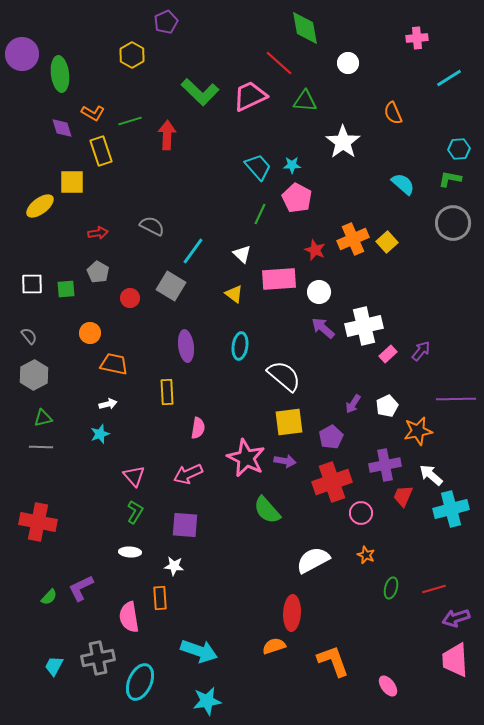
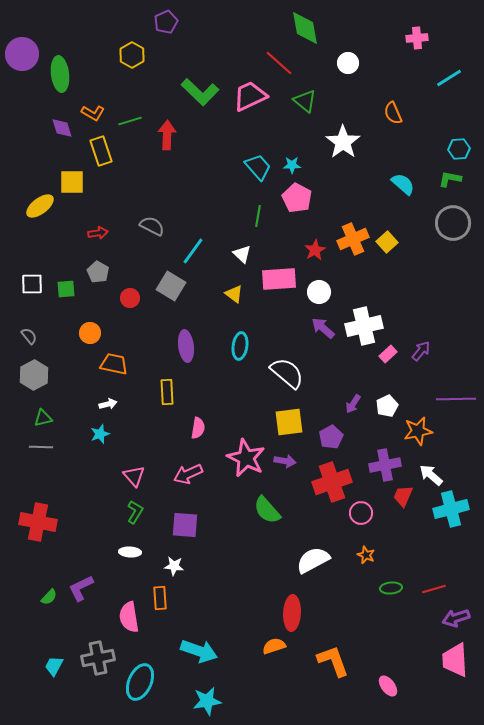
green triangle at (305, 101): rotated 35 degrees clockwise
green line at (260, 214): moved 2 px left, 2 px down; rotated 15 degrees counterclockwise
red star at (315, 250): rotated 20 degrees clockwise
white semicircle at (284, 376): moved 3 px right, 3 px up
green ellipse at (391, 588): rotated 70 degrees clockwise
